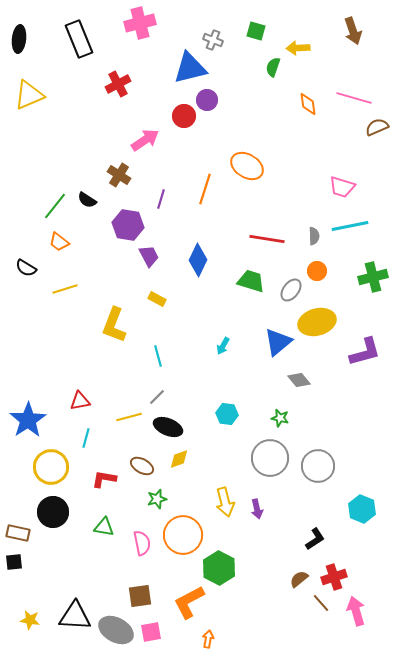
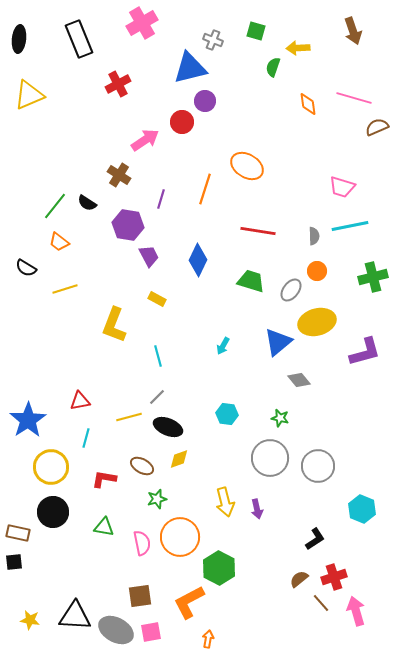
pink cross at (140, 23): moved 2 px right; rotated 16 degrees counterclockwise
purple circle at (207, 100): moved 2 px left, 1 px down
red circle at (184, 116): moved 2 px left, 6 px down
black semicircle at (87, 200): moved 3 px down
red line at (267, 239): moved 9 px left, 8 px up
orange circle at (183, 535): moved 3 px left, 2 px down
